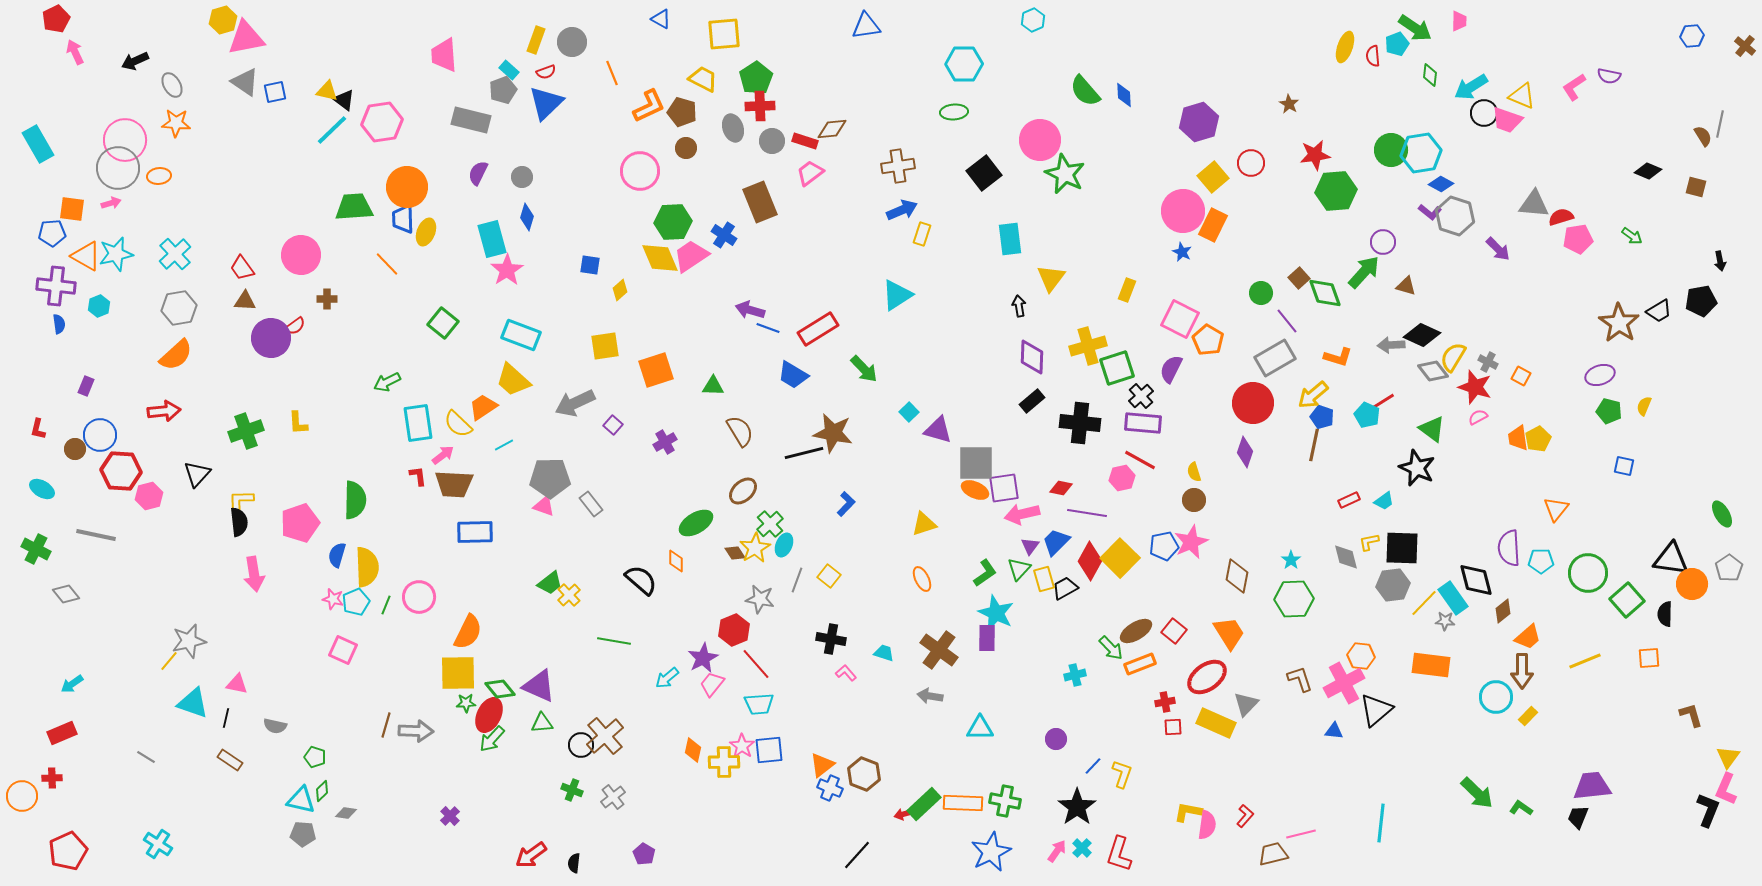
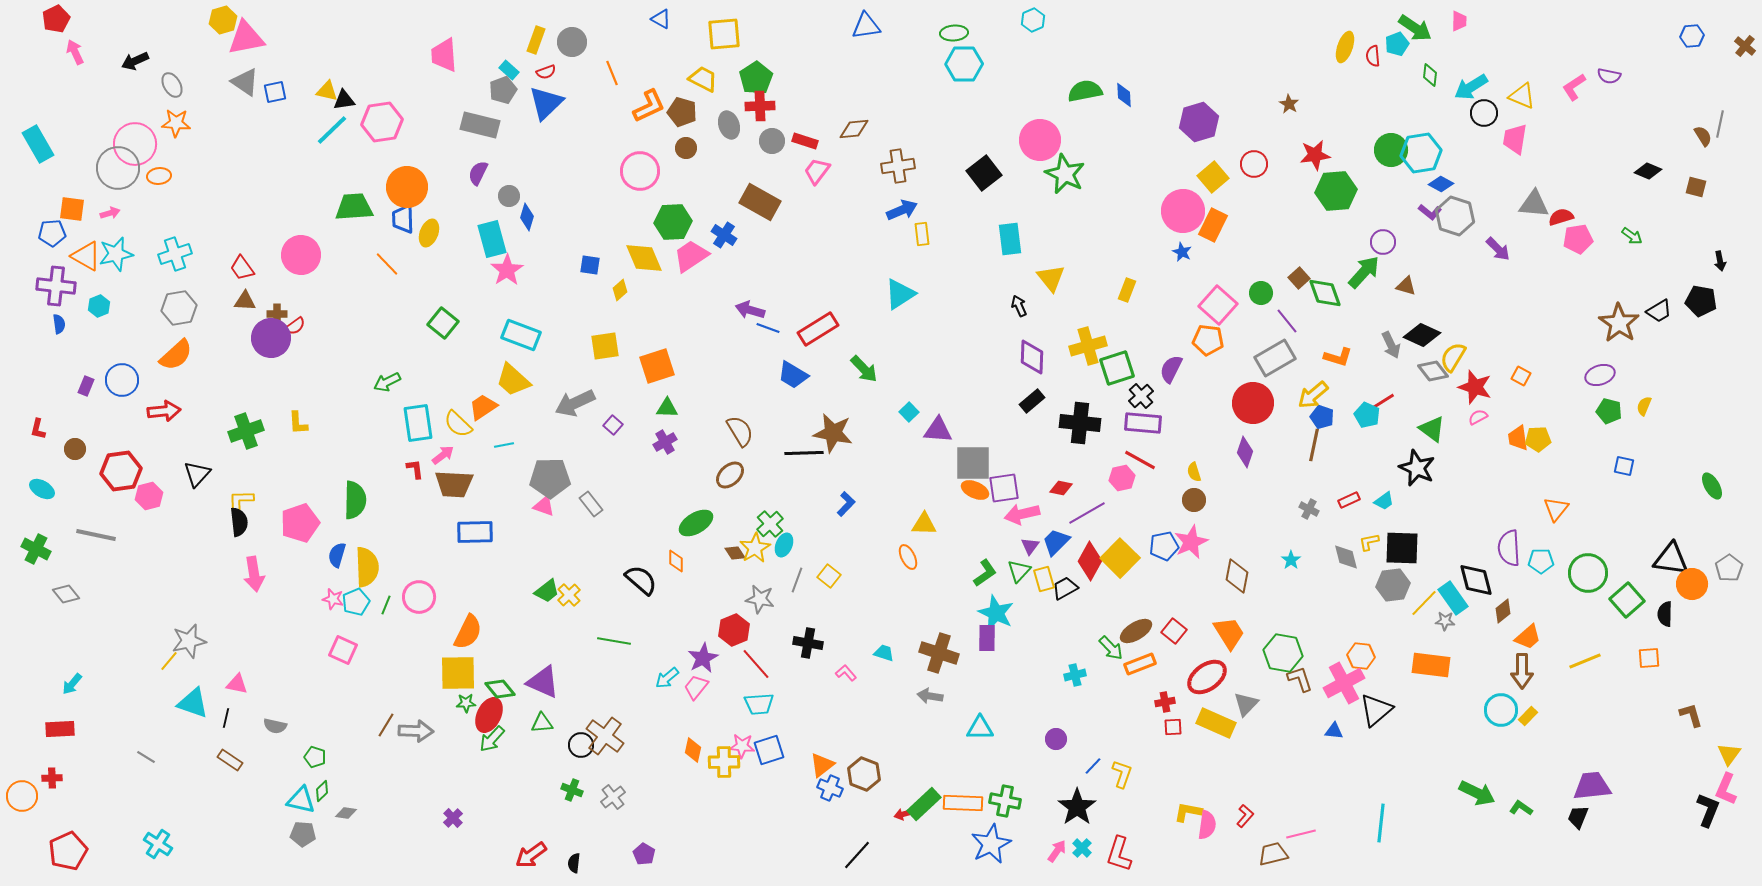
green semicircle at (1085, 91): rotated 120 degrees clockwise
black triangle at (344, 100): rotated 45 degrees counterclockwise
green ellipse at (954, 112): moved 79 px up
gray rectangle at (471, 120): moved 9 px right, 5 px down
pink trapezoid at (1507, 120): moved 8 px right, 19 px down; rotated 80 degrees clockwise
gray ellipse at (733, 128): moved 4 px left, 3 px up
brown diamond at (832, 129): moved 22 px right
pink circle at (125, 140): moved 10 px right, 4 px down
red circle at (1251, 163): moved 3 px right, 1 px down
pink trapezoid at (810, 173): moved 7 px right, 2 px up; rotated 16 degrees counterclockwise
gray circle at (522, 177): moved 13 px left, 19 px down
brown rectangle at (760, 202): rotated 39 degrees counterclockwise
pink arrow at (111, 203): moved 1 px left, 10 px down
yellow ellipse at (426, 232): moved 3 px right, 1 px down
yellow rectangle at (922, 234): rotated 25 degrees counterclockwise
cyan cross at (175, 254): rotated 24 degrees clockwise
yellow diamond at (660, 258): moved 16 px left
yellow triangle at (1051, 278): rotated 16 degrees counterclockwise
cyan triangle at (897, 295): moved 3 px right, 1 px up
brown cross at (327, 299): moved 50 px left, 15 px down
black pentagon at (1701, 301): rotated 20 degrees clockwise
black arrow at (1019, 306): rotated 15 degrees counterclockwise
pink square at (1180, 319): moved 38 px right, 14 px up; rotated 15 degrees clockwise
orange pentagon at (1208, 340): rotated 24 degrees counterclockwise
gray arrow at (1391, 345): rotated 112 degrees counterclockwise
gray cross at (1488, 362): moved 179 px left, 147 px down
orange square at (656, 370): moved 1 px right, 4 px up
green triangle at (713, 386): moved 46 px left, 22 px down
purple triangle at (938, 430): rotated 12 degrees counterclockwise
blue circle at (100, 435): moved 22 px right, 55 px up
yellow pentagon at (1538, 439): rotated 25 degrees clockwise
cyan line at (504, 445): rotated 18 degrees clockwise
black line at (804, 453): rotated 12 degrees clockwise
gray square at (976, 463): moved 3 px left
red hexagon at (121, 471): rotated 12 degrees counterclockwise
red L-shape at (418, 476): moved 3 px left, 7 px up
brown ellipse at (743, 491): moved 13 px left, 16 px up
purple line at (1087, 513): rotated 39 degrees counterclockwise
green ellipse at (1722, 514): moved 10 px left, 28 px up
yellow triangle at (924, 524): rotated 20 degrees clockwise
green triangle at (1019, 569): moved 2 px down
orange ellipse at (922, 579): moved 14 px left, 22 px up
green trapezoid at (550, 583): moved 3 px left, 8 px down
green hexagon at (1294, 599): moved 11 px left, 54 px down; rotated 12 degrees clockwise
black cross at (831, 639): moved 23 px left, 4 px down
brown cross at (939, 650): moved 3 px down; rotated 18 degrees counterclockwise
cyan arrow at (72, 684): rotated 15 degrees counterclockwise
pink trapezoid at (712, 684): moved 16 px left, 3 px down
purple triangle at (539, 686): moved 4 px right, 4 px up
cyan circle at (1496, 697): moved 5 px right, 13 px down
brown line at (386, 725): rotated 15 degrees clockwise
red rectangle at (62, 733): moved 2 px left, 4 px up; rotated 20 degrees clockwise
brown cross at (605, 736): rotated 12 degrees counterclockwise
pink star at (742, 746): rotated 30 degrees counterclockwise
blue square at (769, 750): rotated 12 degrees counterclockwise
yellow triangle at (1728, 757): moved 1 px right, 3 px up
green arrow at (1477, 793): rotated 18 degrees counterclockwise
purple cross at (450, 816): moved 3 px right, 2 px down
blue star at (991, 852): moved 8 px up
